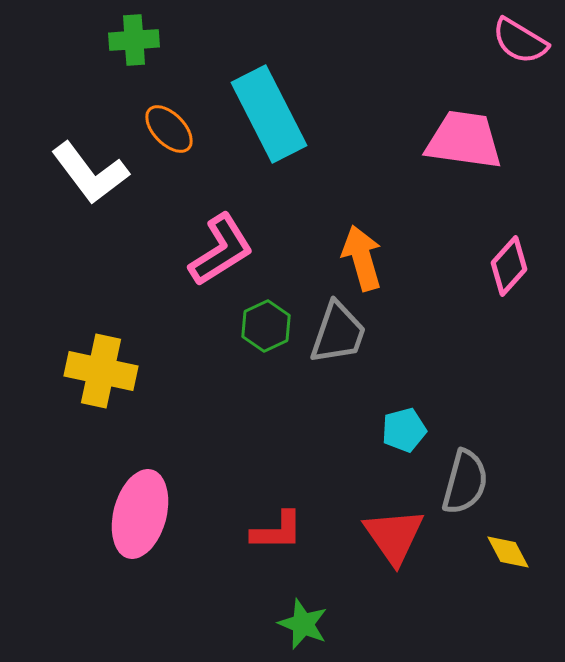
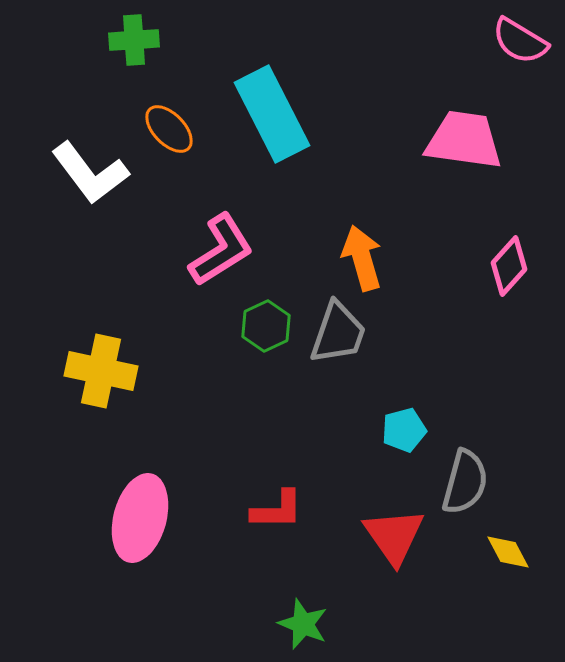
cyan rectangle: moved 3 px right
pink ellipse: moved 4 px down
red L-shape: moved 21 px up
